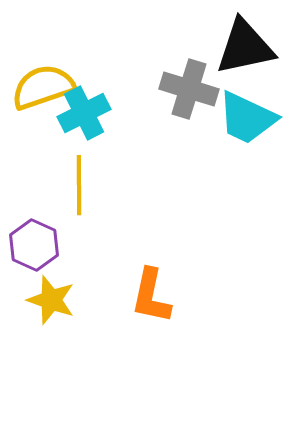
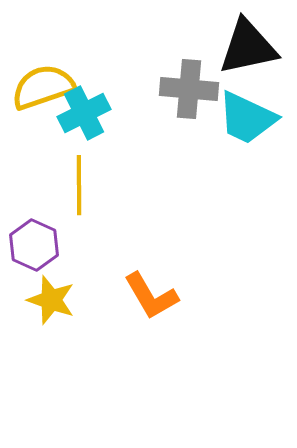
black triangle: moved 3 px right
gray cross: rotated 12 degrees counterclockwise
orange L-shape: rotated 42 degrees counterclockwise
